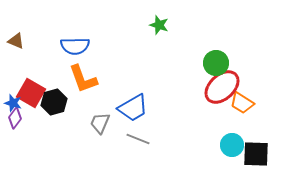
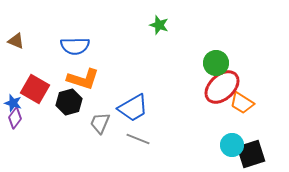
orange L-shape: rotated 52 degrees counterclockwise
red square: moved 4 px right, 4 px up
black hexagon: moved 15 px right
black square: moved 5 px left; rotated 20 degrees counterclockwise
